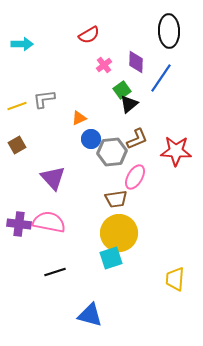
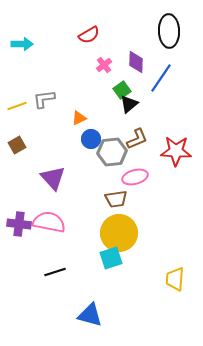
pink ellipse: rotated 45 degrees clockwise
